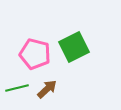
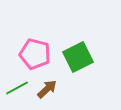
green square: moved 4 px right, 10 px down
green line: rotated 15 degrees counterclockwise
